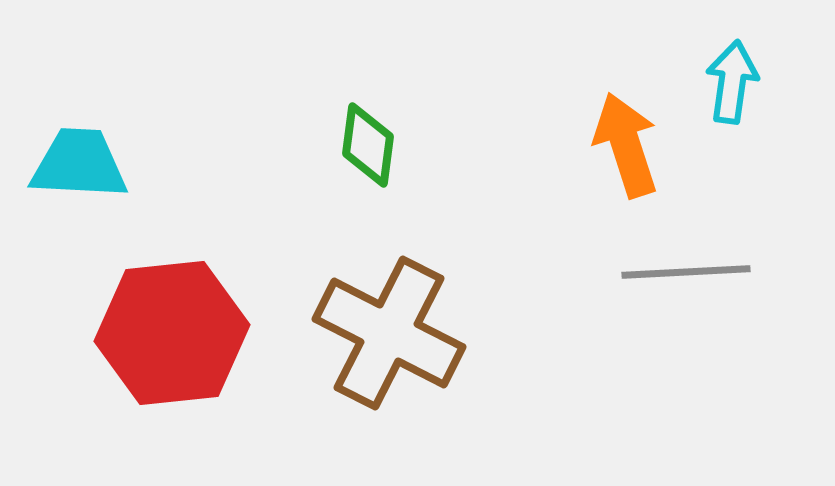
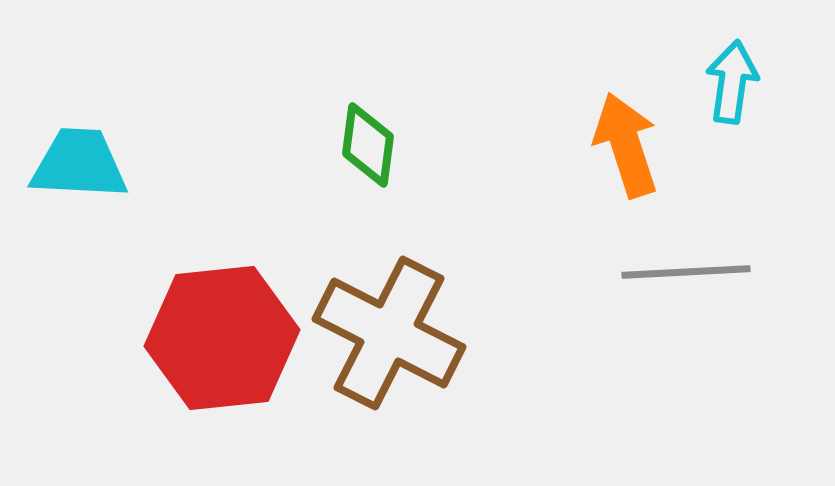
red hexagon: moved 50 px right, 5 px down
